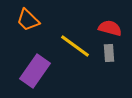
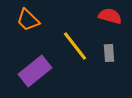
red semicircle: moved 12 px up
yellow line: rotated 16 degrees clockwise
purple rectangle: rotated 16 degrees clockwise
